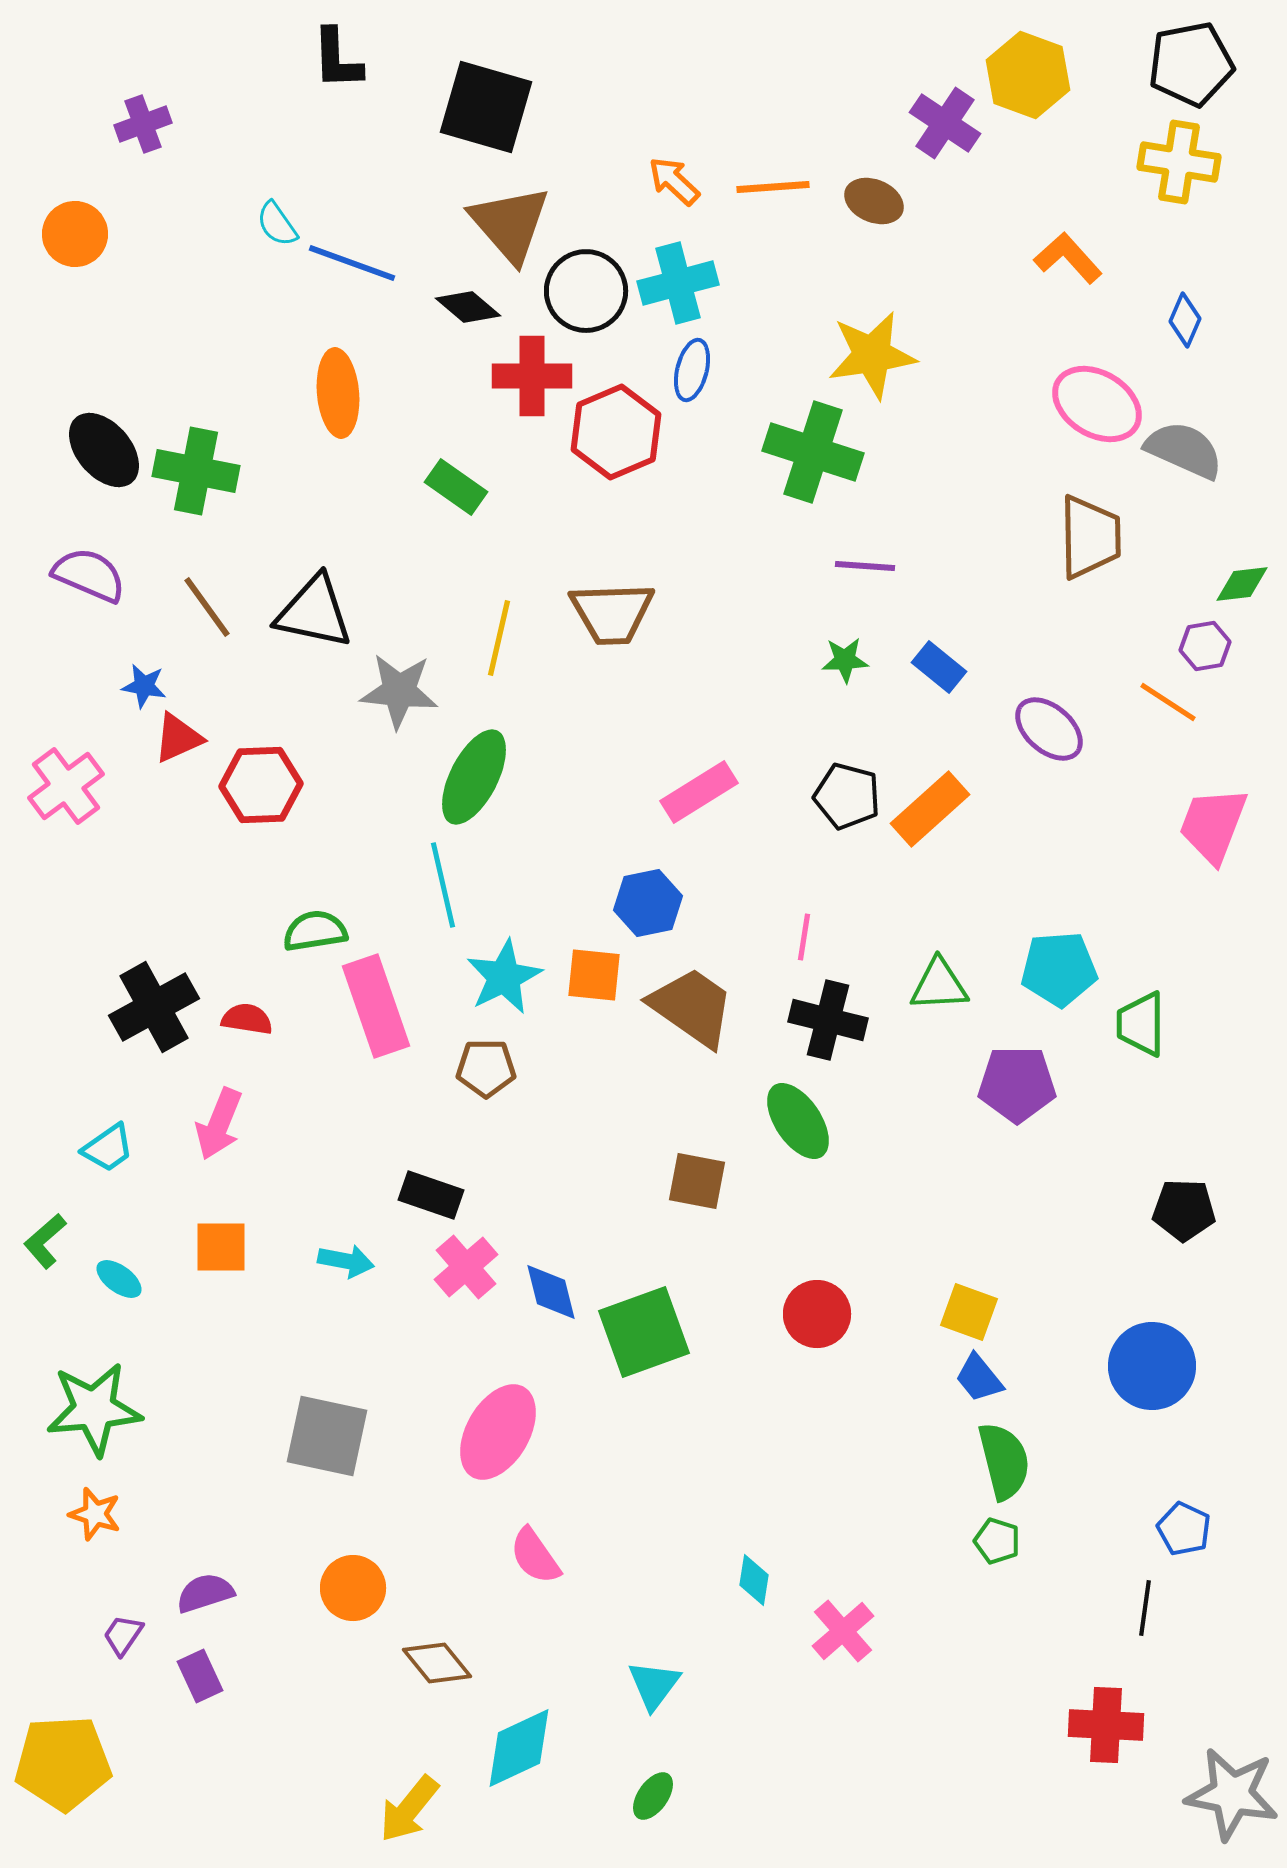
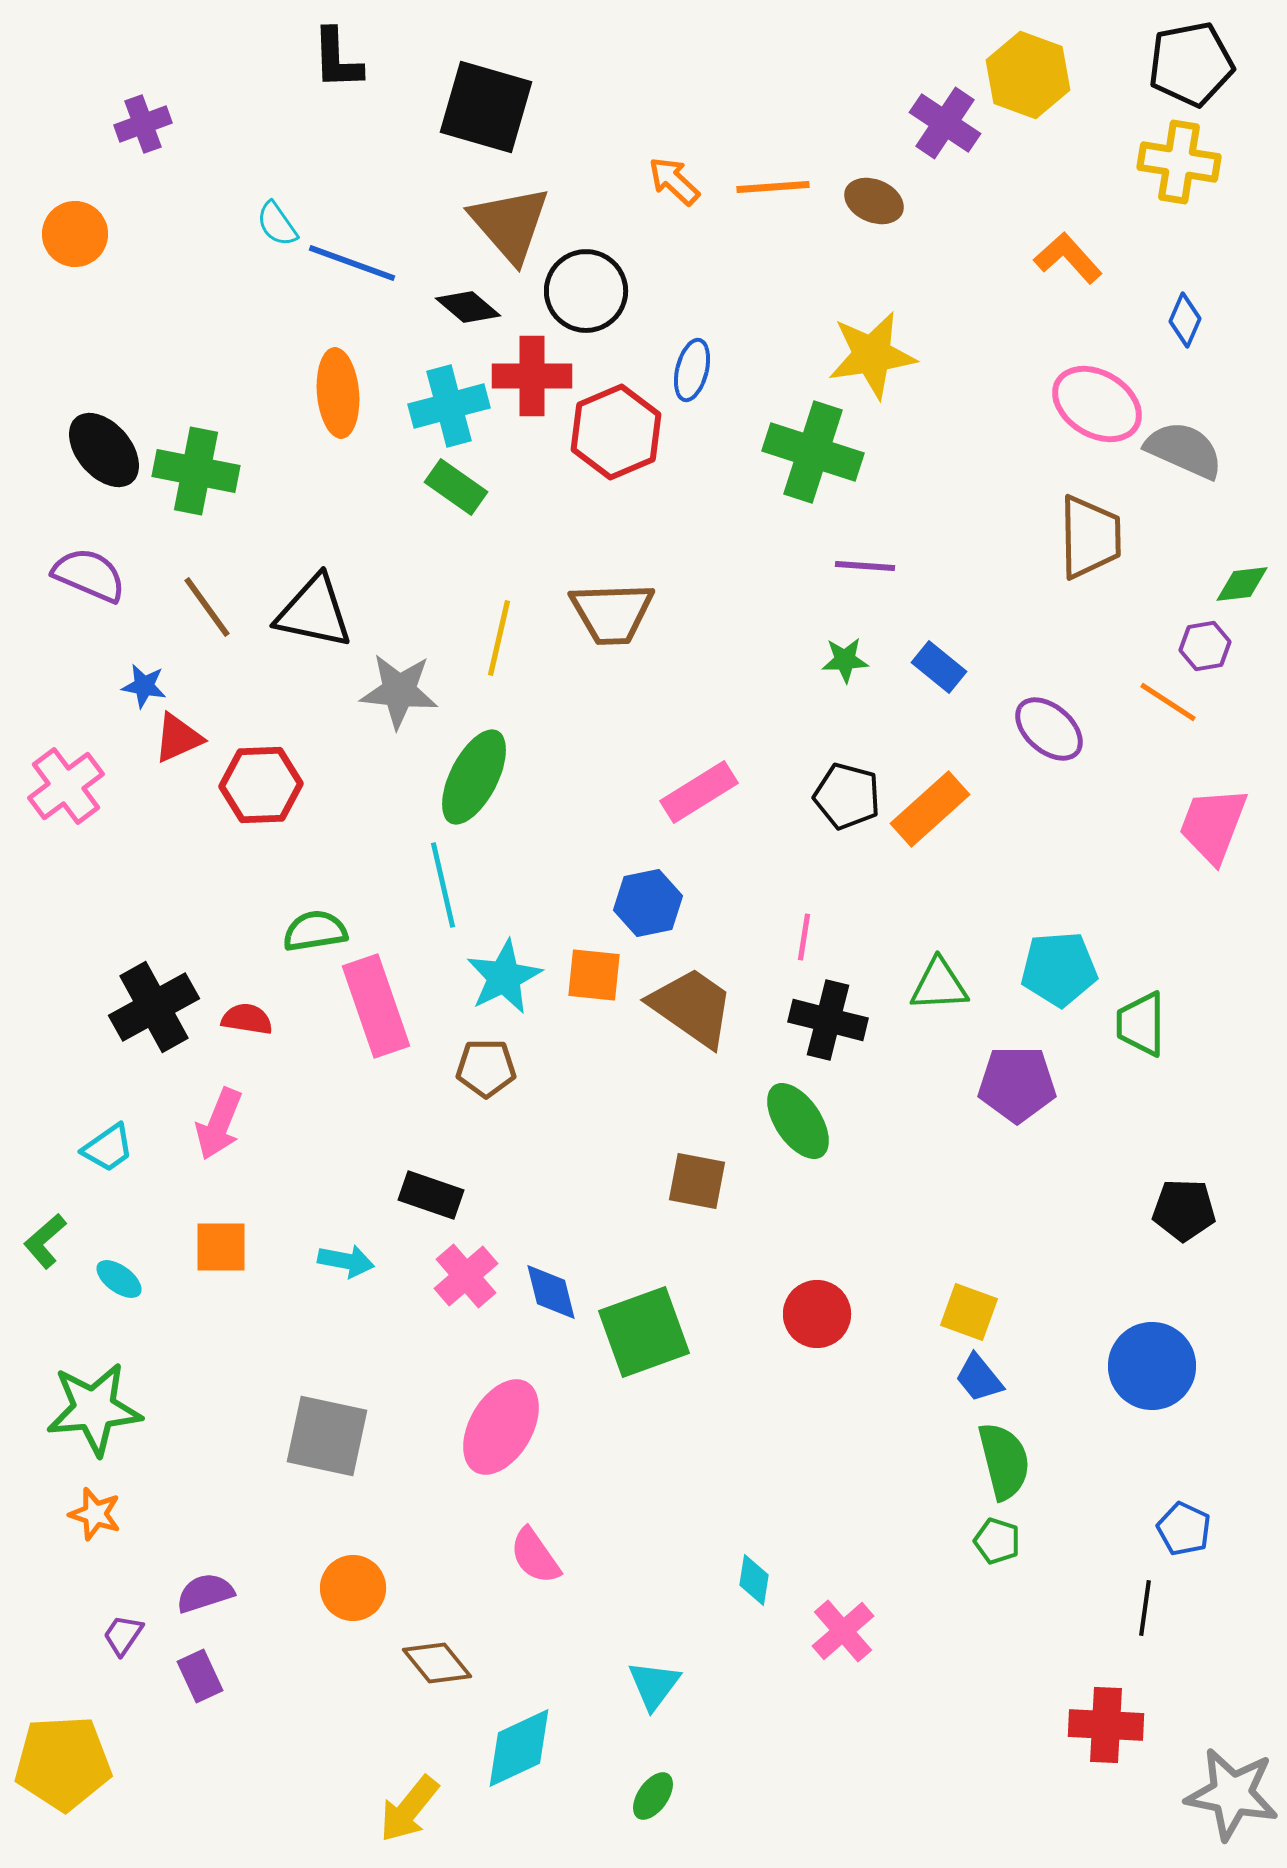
cyan cross at (678, 283): moved 229 px left, 123 px down
pink cross at (466, 1267): moved 9 px down
pink ellipse at (498, 1432): moved 3 px right, 5 px up
